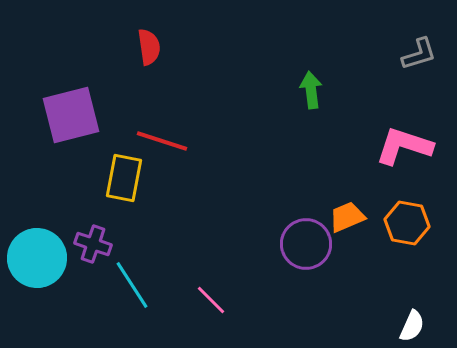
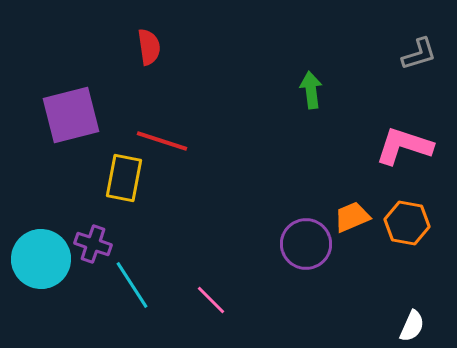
orange trapezoid: moved 5 px right
cyan circle: moved 4 px right, 1 px down
